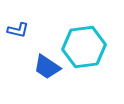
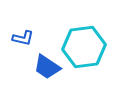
blue L-shape: moved 5 px right, 8 px down
